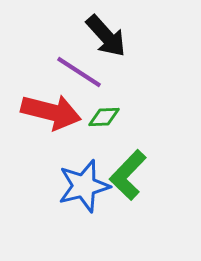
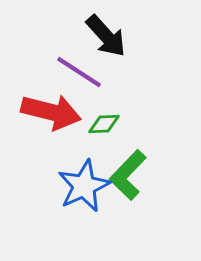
green diamond: moved 7 px down
blue star: rotated 10 degrees counterclockwise
